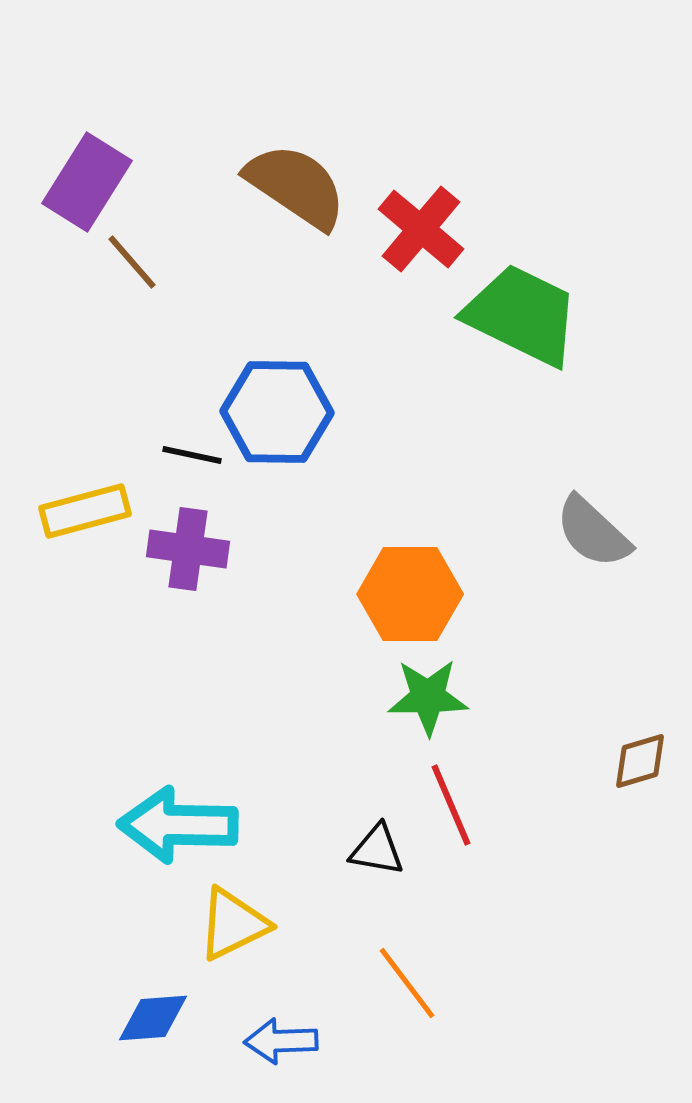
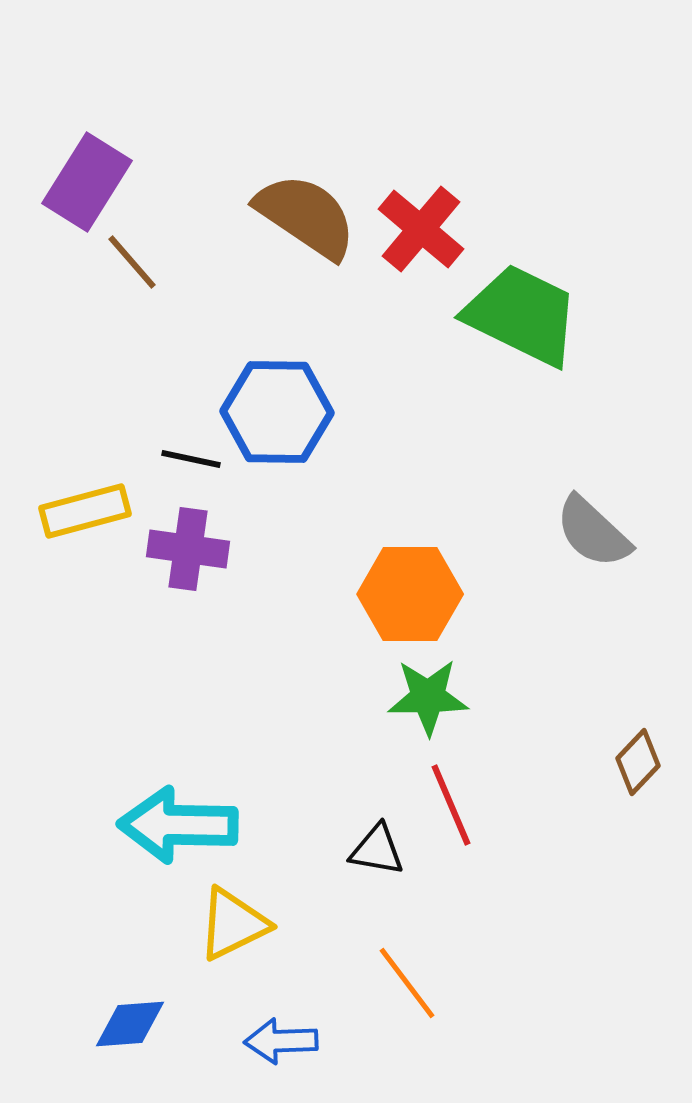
brown semicircle: moved 10 px right, 30 px down
black line: moved 1 px left, 4 px down
brown diamond: moved 2 px left, 1 px down; rotated 30 degrees counterclockwise
blue diamond: moved 23 px left, 6 px down
